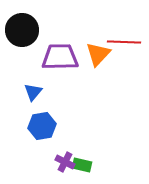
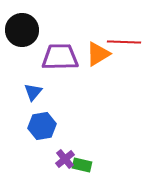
orange triangle: rotated 16 degrees clockwise
purple cross: moved 3 px up; rotated 24 degrees clockwise
